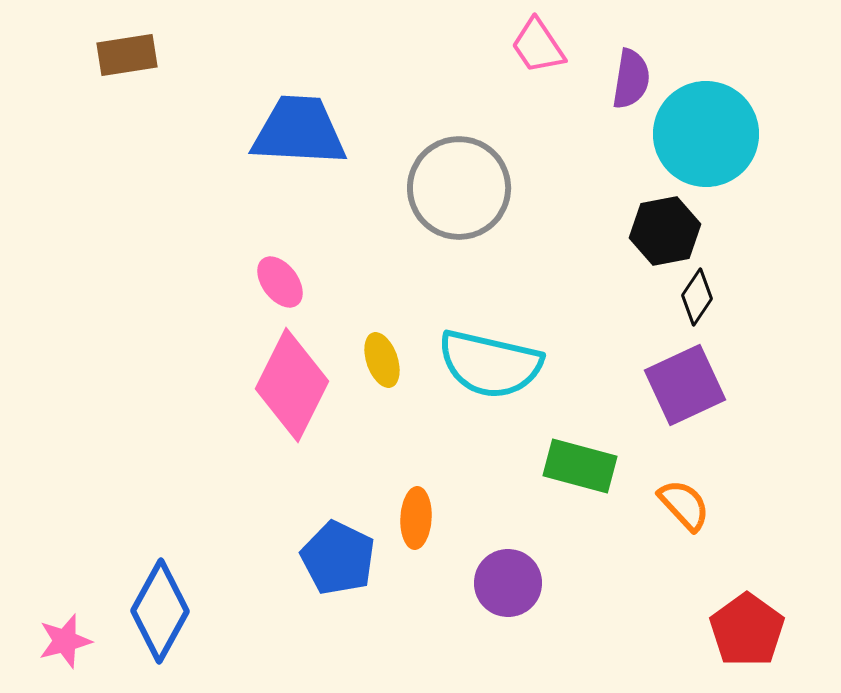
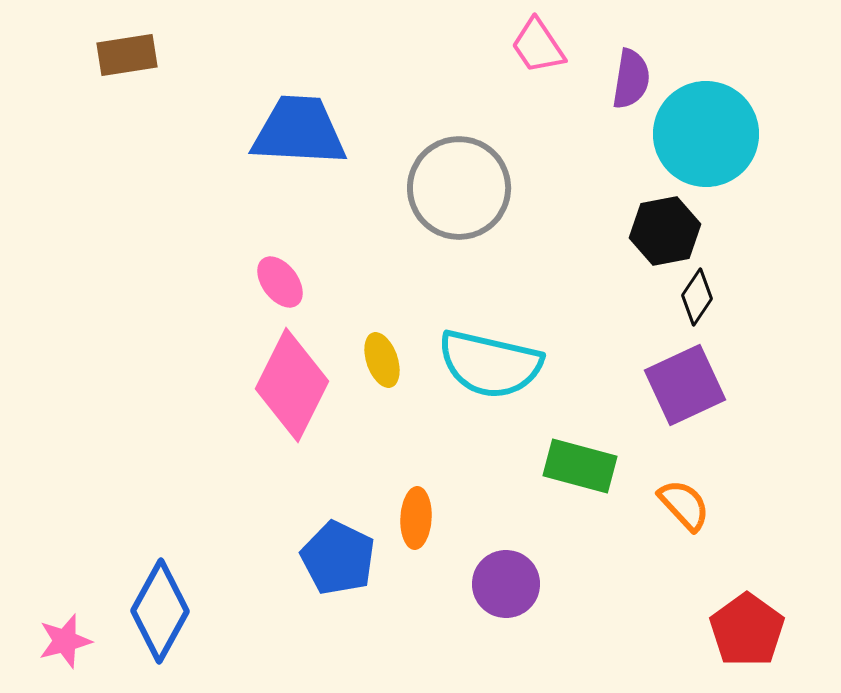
purple circle: moved 2 px left, 1 px down
